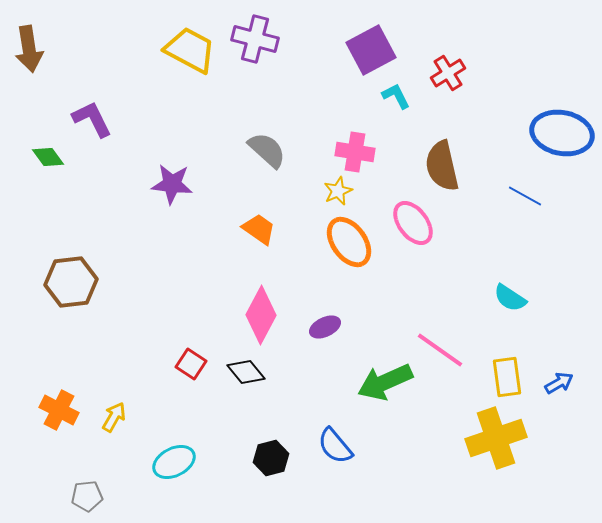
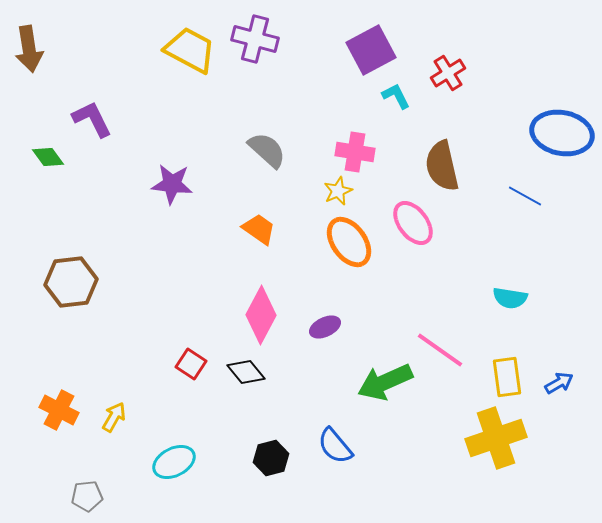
cyan semicircle: rotated 24 degrees counterclockwise
